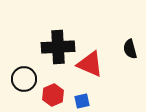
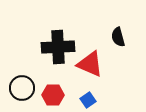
black semicircle: moved 12 px left, 12 px up
black circle: moved 2 px left, 9 px down
red hexagon: rotated 25 degrees clockwise
blue square: moved 6 px right, 1 px up; rotated 21 degrees counterclockwise
